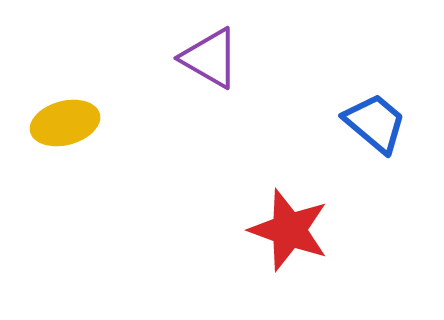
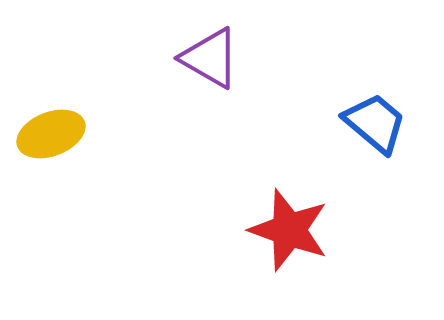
yellow ellipse: moved 14 px left, 11 px down; rotated 6 degrees counterclockwise
